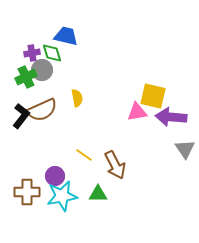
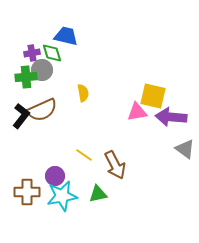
green cross: rotated 20 degrees clockwise
yellow semicircle: moved 6 px right, 5 px up
gray triangle: rotated 20 degrees counterclockwise
green triangle: rotated 12 degrees counterclockwise
